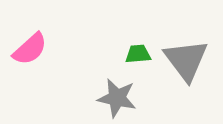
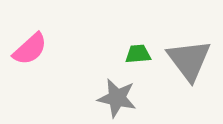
gray triangle: moved 3 px right
